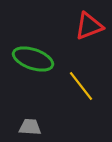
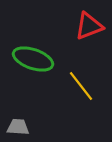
gray trapezoid: moved 12 px left
